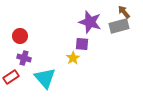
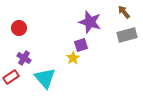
gray rectangle: moved 8 px right, 9 px down
red circle: moved 1 px left, 8 px up
purple square: moved 1 px left, 1 px down; rotated 24 degrees counterclockwise
purple cross: rotated 16 degrees clockwise
